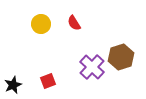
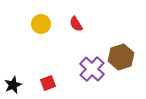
red semicircle: moved 2 px right, 1 px down
purple cross: moved 2 px down
red square: moved 2 px down
